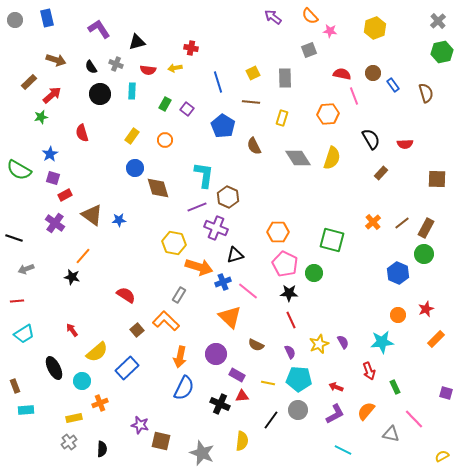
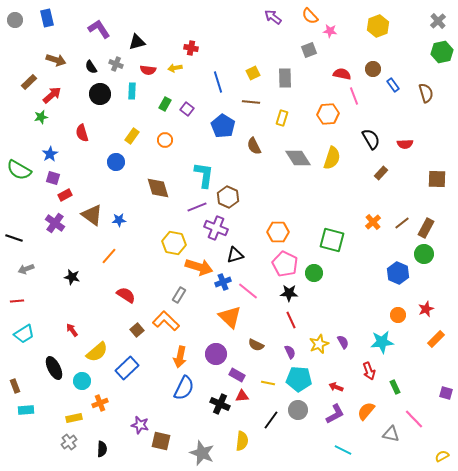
yellow hexagon at (375, 28): moved 3 px right, 2 px up
brown circle at (373, 73): moved 4 px up
blue circle at (135, 168): moved 19 px left, 6 px up
orange line at (83, 256): moved 26 px right
